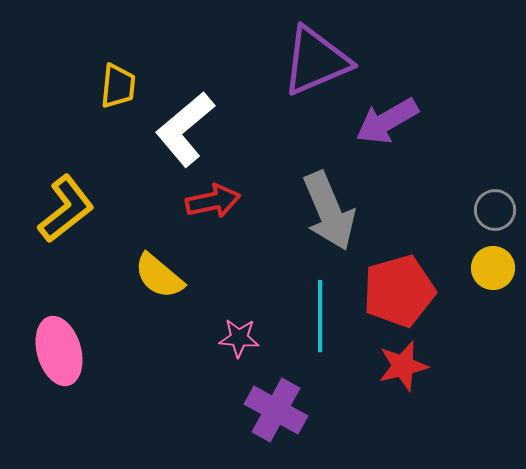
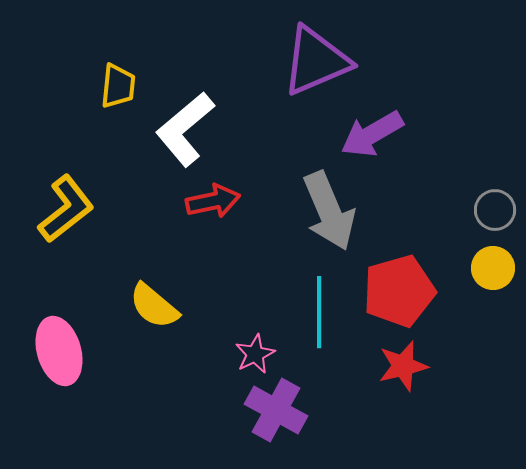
purple arrow: moved 15 px left, 13 px down
yellow semicircle: moved 5 px left, 30 px down
cyan line: moved 1 px left, 4 px up
pink star: moved 16 px right, 16 px down; rotated 30 degrees counterclockwise
